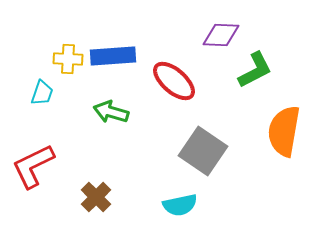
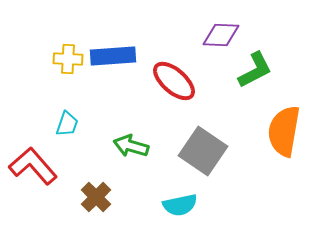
cyan trapezoid: moved 25 px right, 31 px down
green arrow: moved 20 px right, 34 px down
red L-shape: rotated 75 degrees clockwise
